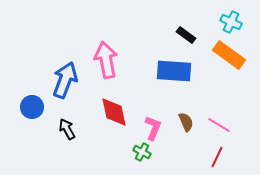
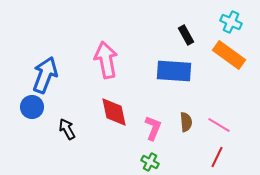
black rectangle: rotated 24 degrees clockwise
blue arrow: moved 20 px left, 5 px up
brown semicircle: rotated 18 degrees clockwise
green cross: moved 8 px right, 10 px down
